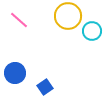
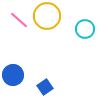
yellow circle: moved 21 px left
cyan circle: moved 7 px left, 2 px up
blue circle: moved 2 px left, 2 px down
